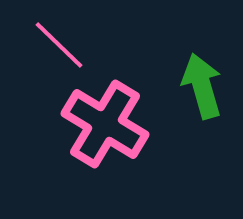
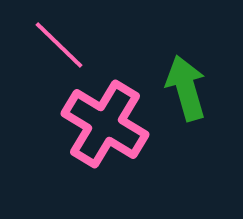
green arrow: moved 16 px left, 2 px down
